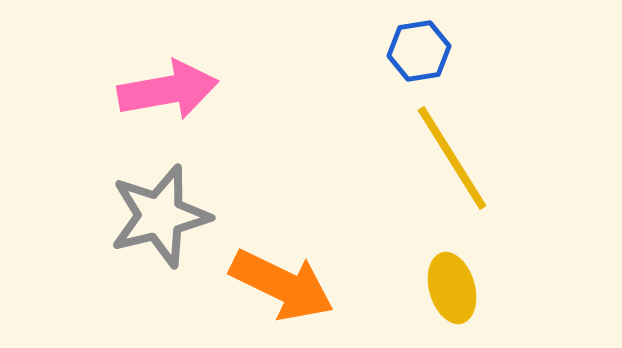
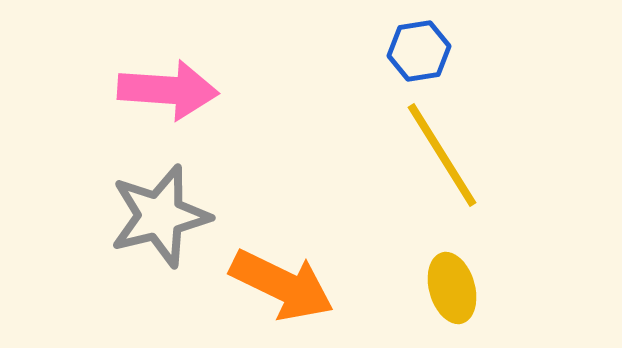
pink arrow: rotated 14 degrees clockwise
yellow line: moved 10 px left, 3 px up
